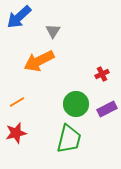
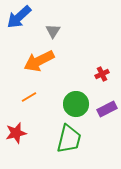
orange line: moved 12 px right, 5 px up
